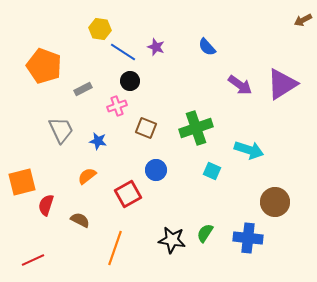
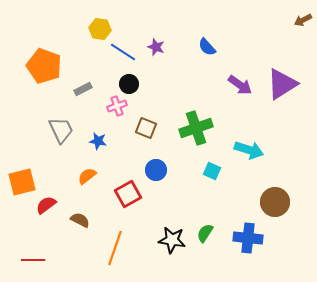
black circle: moved 1 px left, 3 px down
red semicircle: rotated 35 degrees clockwise
red line: rotated 25 degrees clockwise
